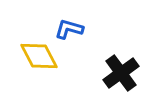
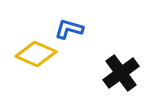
yellow diamond: moved 3 px left, 2 px up; rotated 39 degrees counterclockwise
